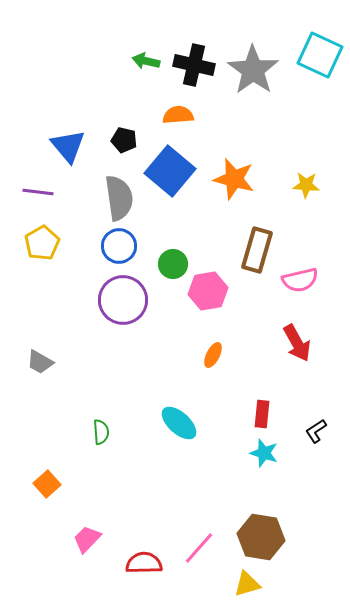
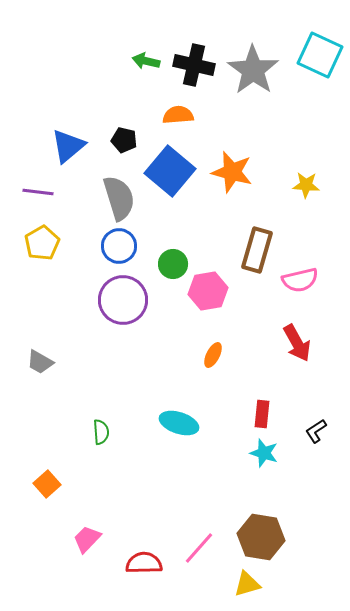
blue triangle: rotated 30 degrees clockwise
orange star: moved 2 px left, 7 px up
gray semicircle: rotated 9 degrees counterclockwise
cyan ellipse: rotated 24 degrees counterclockwise
